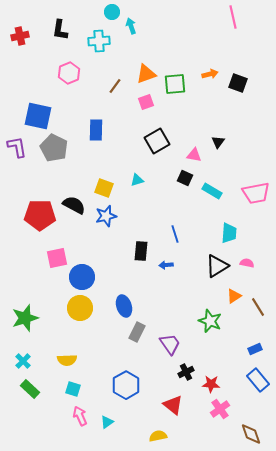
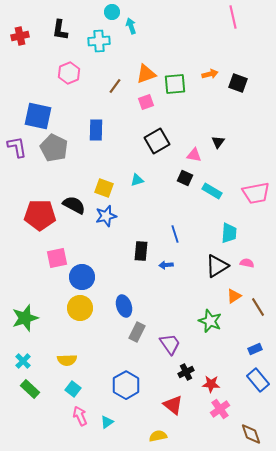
cyan square at (73, 389): rotated 21 degrees clockwise
